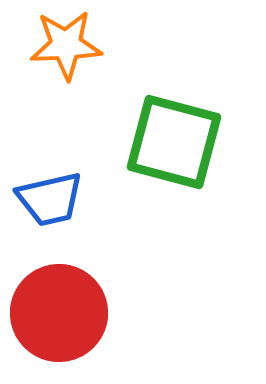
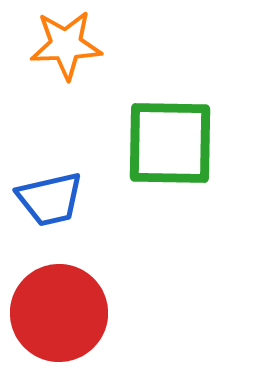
green square: moved 4 px left, 1 px down; rotated 14 degrees counterclockwise
